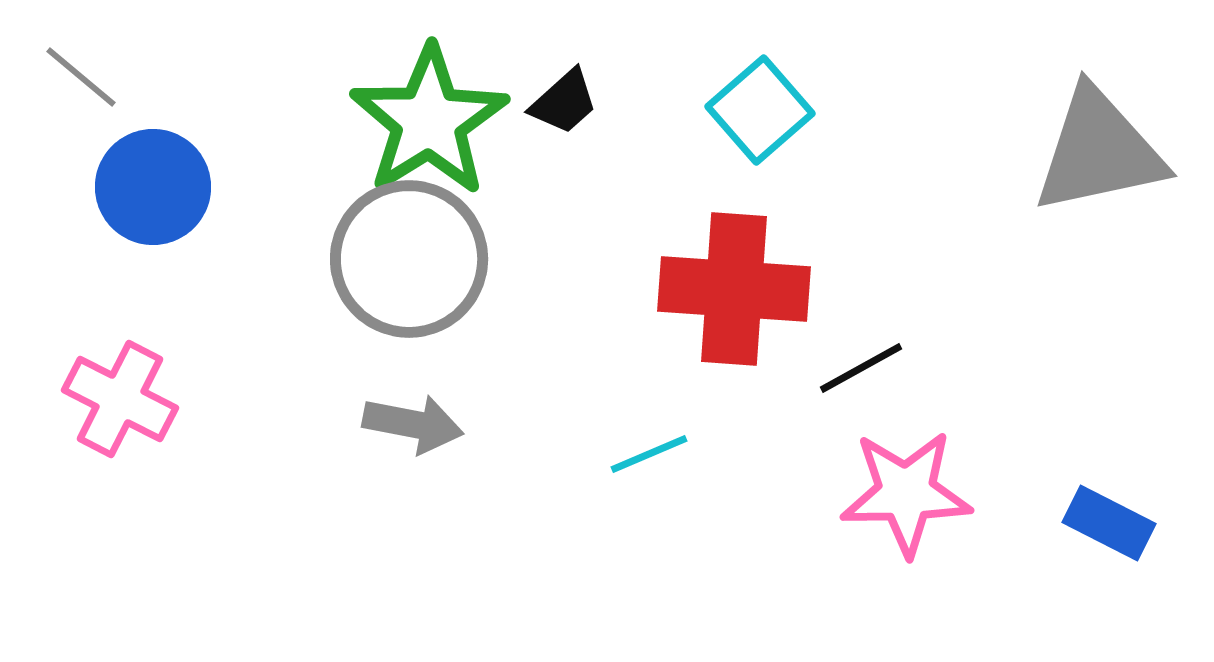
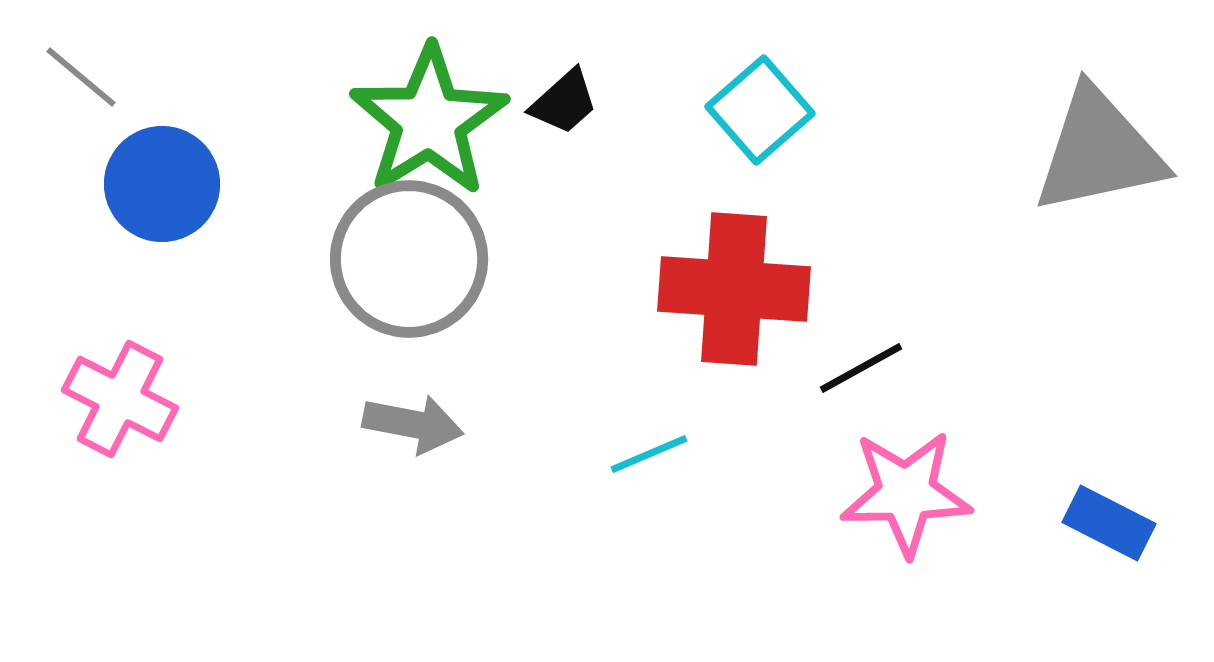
blue circle: moved 9 px right, 3 px up
